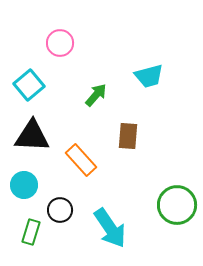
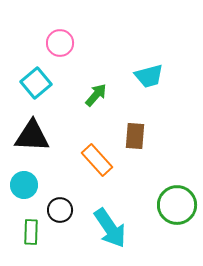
cyan square: moved 7 px right, 2 px up
brown rectangle: moved 7 px right
orange rectangle: moved 16 px right
green rectangle: rotated 15 degrees counterclockwise
